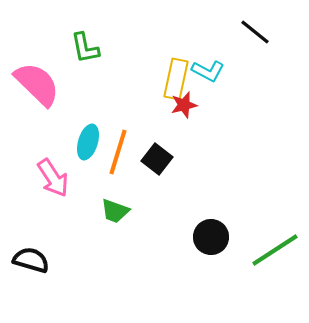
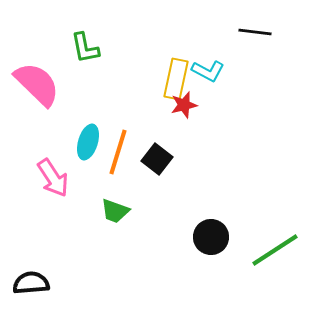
black line: rotated 32 degrees counterclockwise
black semicircle: moved 23 px down; rotated 21 degrees counterclockwise
